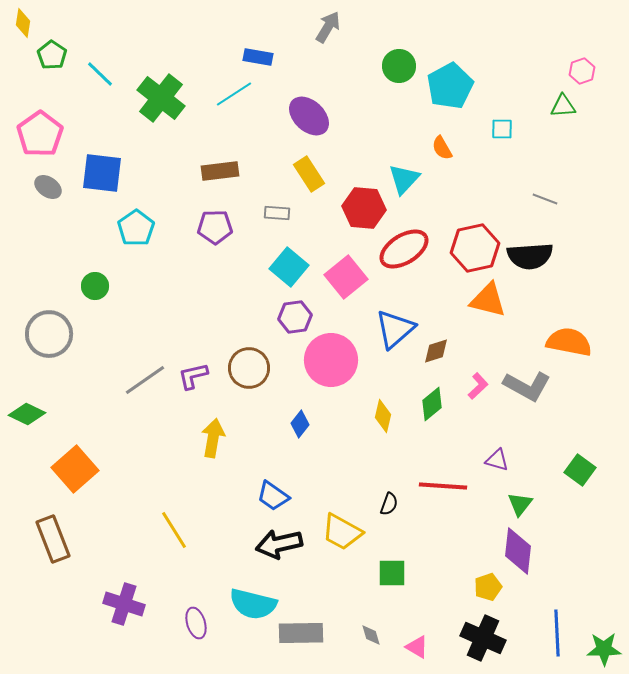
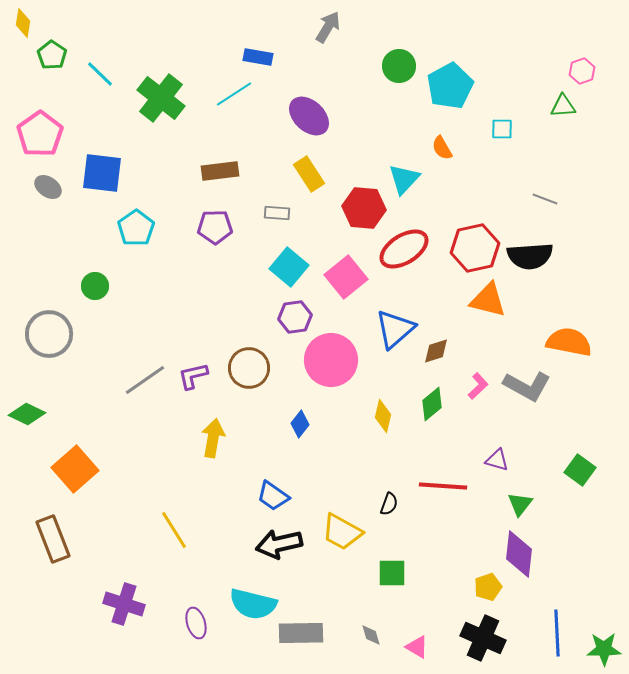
purple diamond at (518, 551): moved 1 px right, 3 px down
